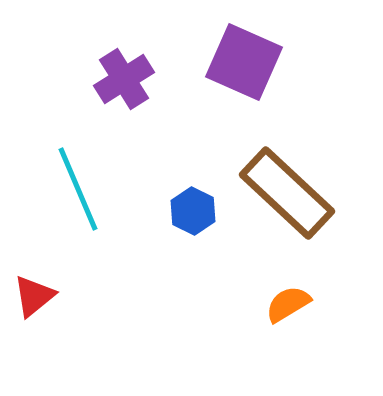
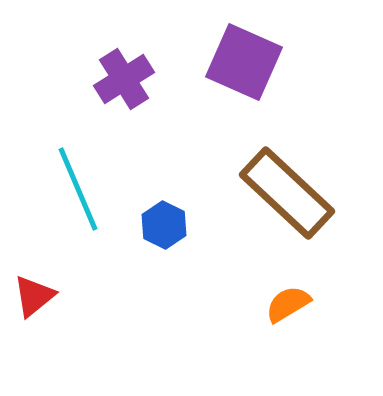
blue hexagon: moved 29 px left, 14 px down
